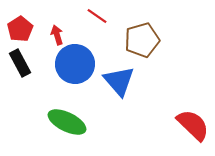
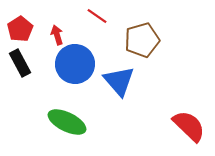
red semicircle: moved 4 px left, 1 px down
